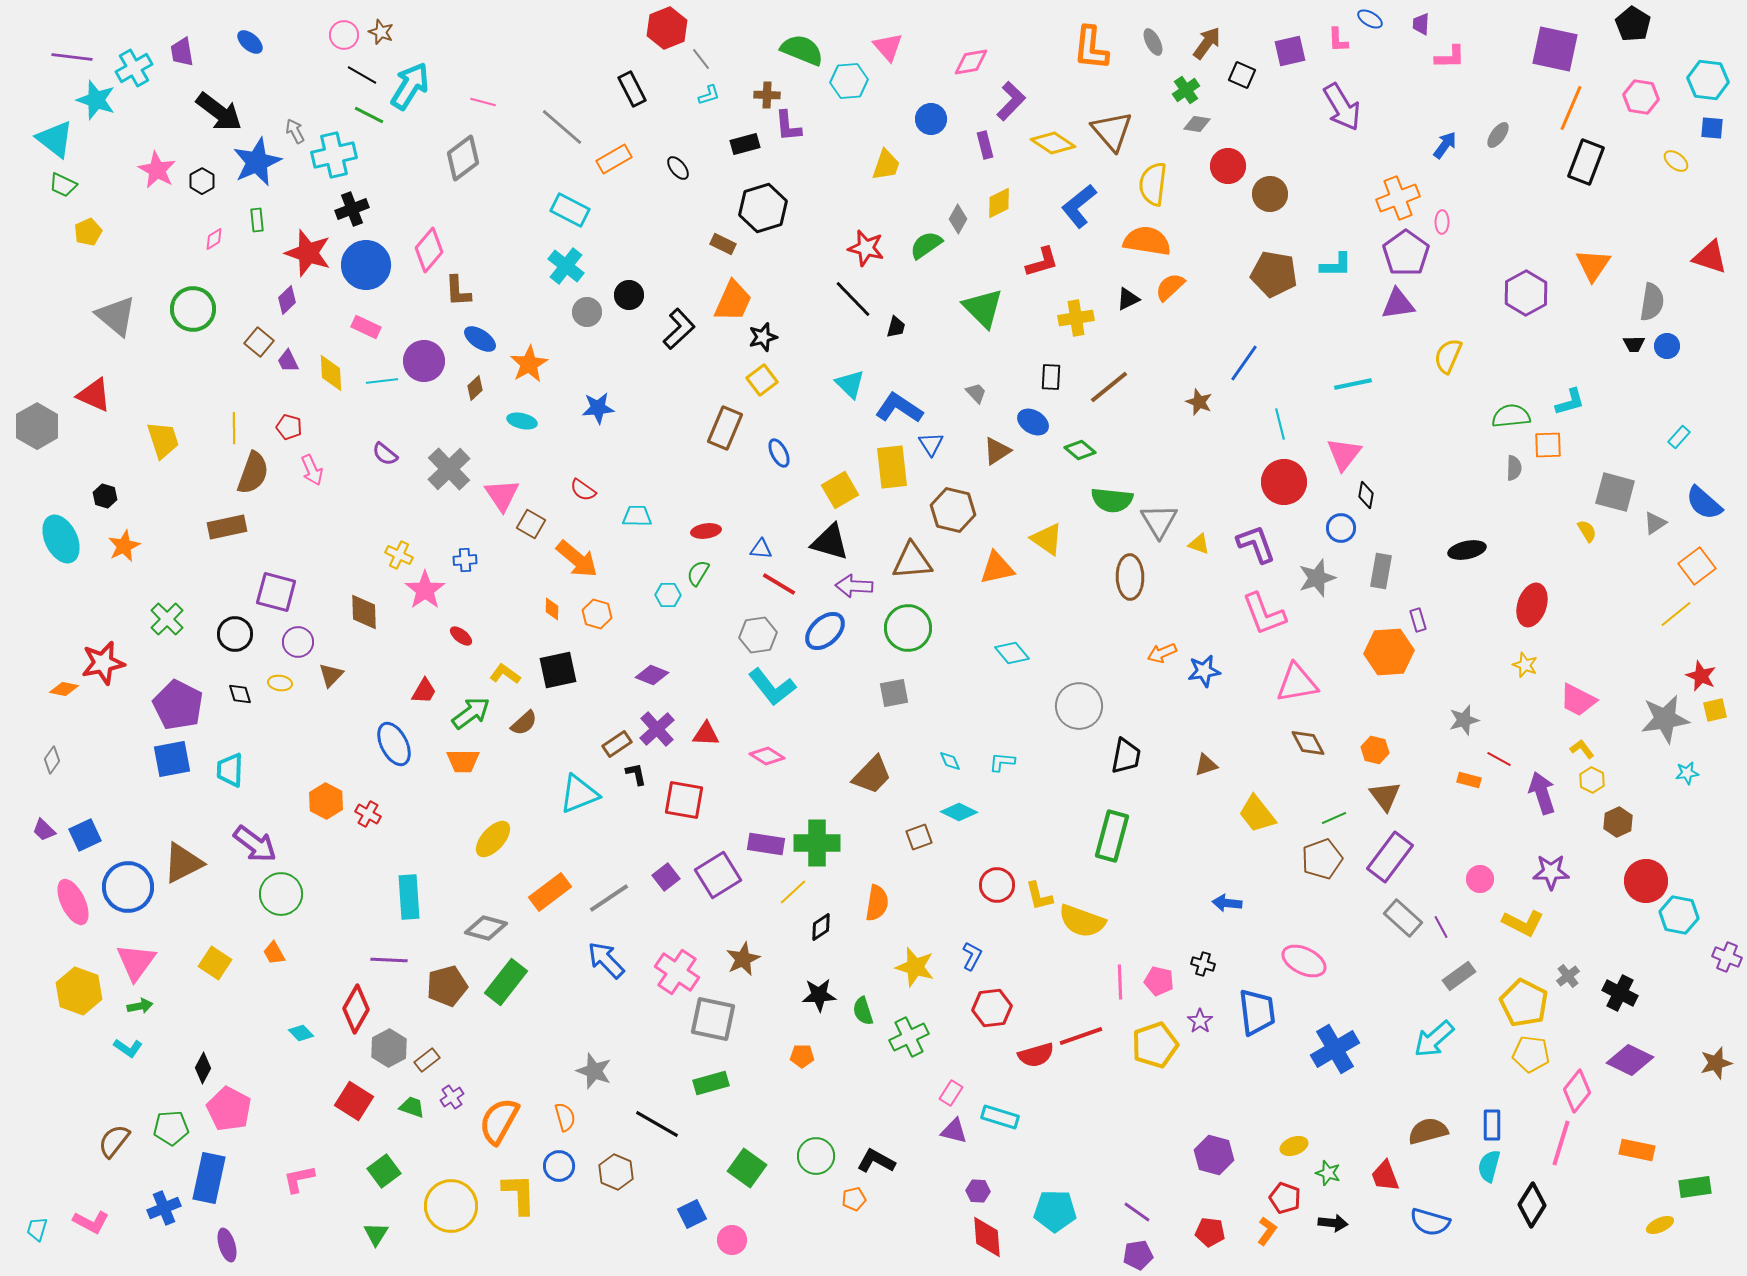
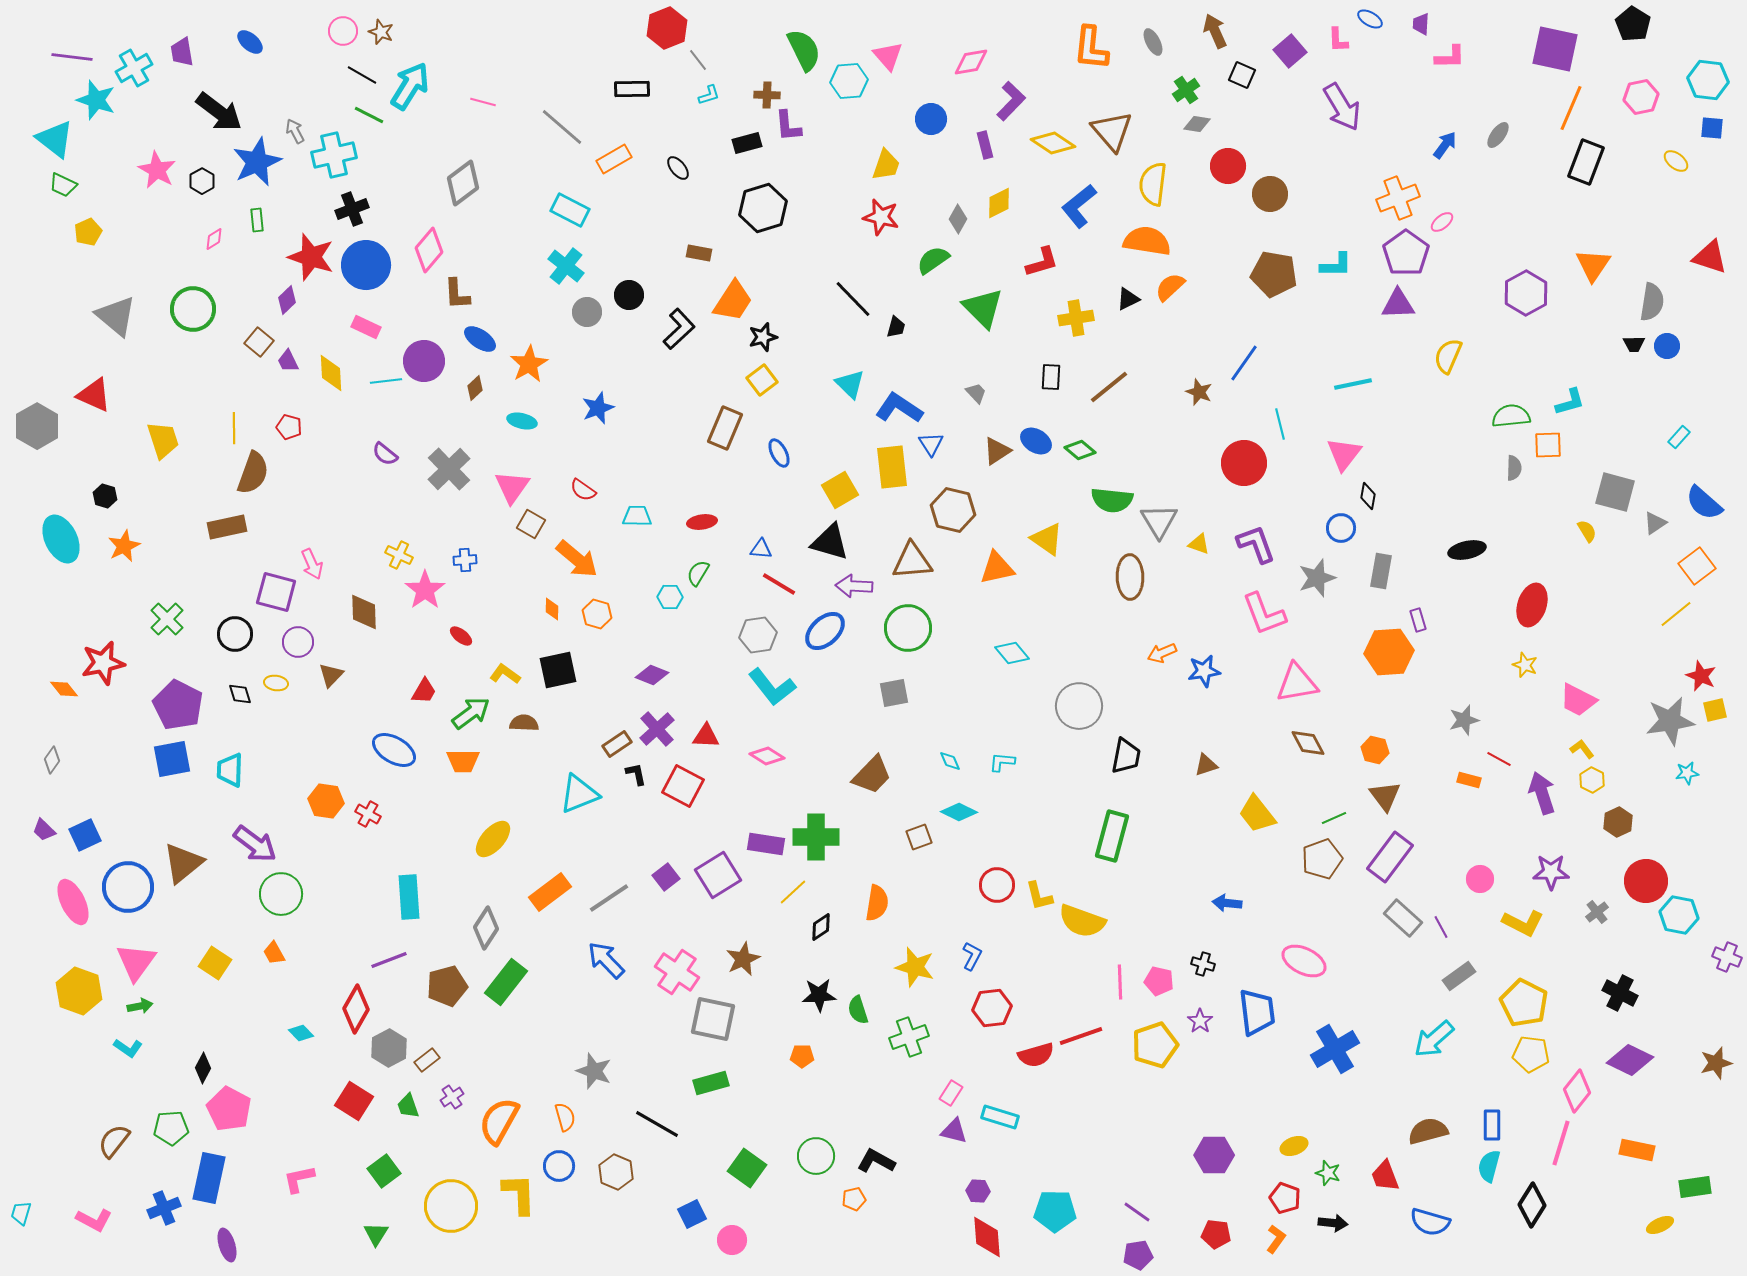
pink circle at (344, 35): moved 1 px left, 4 px up
brown arrow at (1207, 43): moved 8 px right, 12 px up; rotated 60 degrees counterclockwise
pink triangle at (888, 47): moved 9 px down
green semicircle at (802, 50): moved 2 px right; rotated 42 degrees clockwise
purple square at (1290, 51): rotated 28 degrees counterclockwise
gray line at (701, 59): moved 3 px left, 1 px down
black rectangle at (632, 89): rotated 64 degrees counterclockwise
pink hexagon at (1641, 97): rotated 20 degrees counterclockwise
black rectangle at (745, 144): moved 2 px right, 1 px up
gray diamond at (463, 158): moved 25 px down
pink ellipse at (1442, 222): rotated 50 degrees clockwise
brown rectangle at (723, 244): moved 24 px left, 9 px down; rotated 15 degrees counterclockwise
green semicircle at (926, 245): moved 7 px right, 15 px down
red star at (866, 248): moved 15 px right, 31 px up
red star at (308, 253): moved 3 px right, 4 px down
brown L-shape at (458, 291): moved 1 px left, 3 px down
orange trapezoid at (733, 301): rotated 9 degrees clockwise
purple triangle at (1398, 304): rotated 6 degrees clockwise
cyan line at (382, 381): moved 4 px right
brown star at (1199, 402): moved 10 px up
blue star at (598, 408): rotated 16 degrees counterclockwise
blue ellipse at (1033, 422): moved 3 px right, 19 px down
pink arrow at (312, 470): moved 94 px down
red circle at (1284, 482): moved 40 px left, 19 px up
pink triangle at (502, 495): moved 10 px right, 8 px up; rotated 9 degrees clockwise
black diamond at (1366, 495): moved 2 px right, 1 px down
red ellipse at (706, 531): moved 4 px left, 9 px up
cyan hexagon at (668, 595): moved 2 px right, 2 px down
yellow ellipse at (280, 683): moved 4 px left
orange diamond at (64, 689): rotated 40 degrees clockwise
gray star at (1665, 719): moved 5 px right, 2 px down
brown semicircle at (524, 723): rotated 136 degrees counterclockwise
red triangle at (706, 734): moved 2 px down
blue ellipse at (394, 744): moved 6 px down; rotated 33 degrees counterclockwise
red square at (684, 800): moved 1 px left, 14 px up; rotated 18 degrees clockwise
orange hexagon at (326, 801): rotated 20 degrees counterclockwise
green cross at (817, 843): moved 1 px left, 6 px up
brown triangle at (183, 863): rotated 12 degrees counterclockwise
gray diamond at (486, 928): rotated 72 degrees counterclockwise
purple line at (389, 960): rotated 24 degrees counterclockwise
gray cross at (1568, 976): moved 29 px right, 64 px up
green semicircle at (863, 1011): moved 5 px left, 1 px up
green cross at (909, 1037): rotated 6 degrees clockwise
green trapezoid at (412, 1107): moved 4 px left, 1 px up; rotated 128 degrees counterclockwise
purple hexagon at (1214, 1155): rotated 15 degrees counterclockwise
pink L-shape at (91, 1222): moved 3 px right, 2 px up
cyan trapezoid at (37, 1229): moved 16 px left, 16 px up
orange L-shape at (1267, 1231): moved 9 px right, 8 px down
red pentagon at (1210, 1232): moved 6 px right, 2 px down
